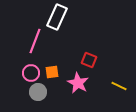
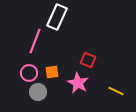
red square: moved 1 px left
pink circle: moved 2 px left
yellow line: moved 3 px left, 5 px down
